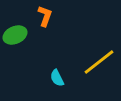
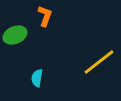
cyan semicircle: moved 20 px left; rotated 36 degrees clockwise
